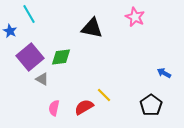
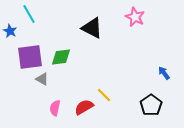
black triangle: rotated 15 degrees clockwise
purple square: rotated 32 degrees clockwise
blue arrow: rotated 24 degrees clockwise
pink semicircle: moved 1 px right
